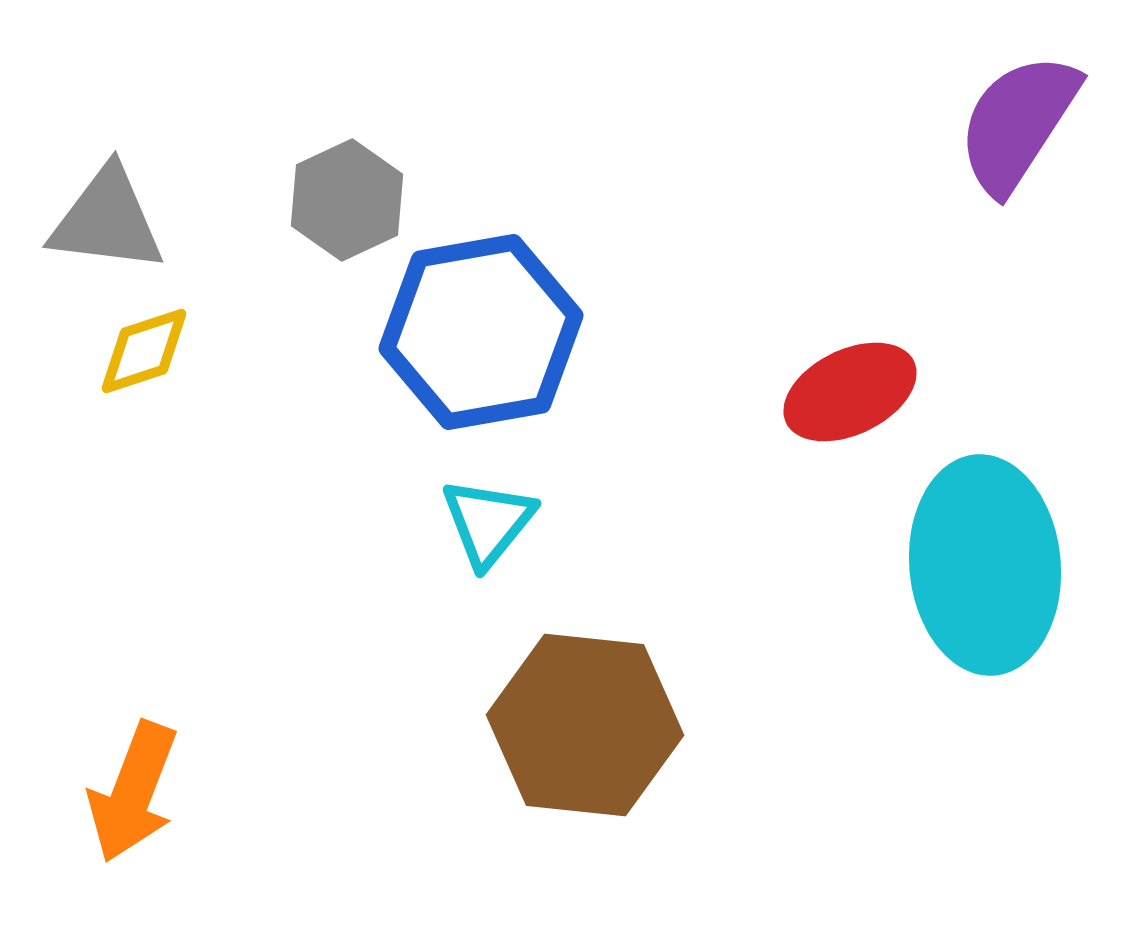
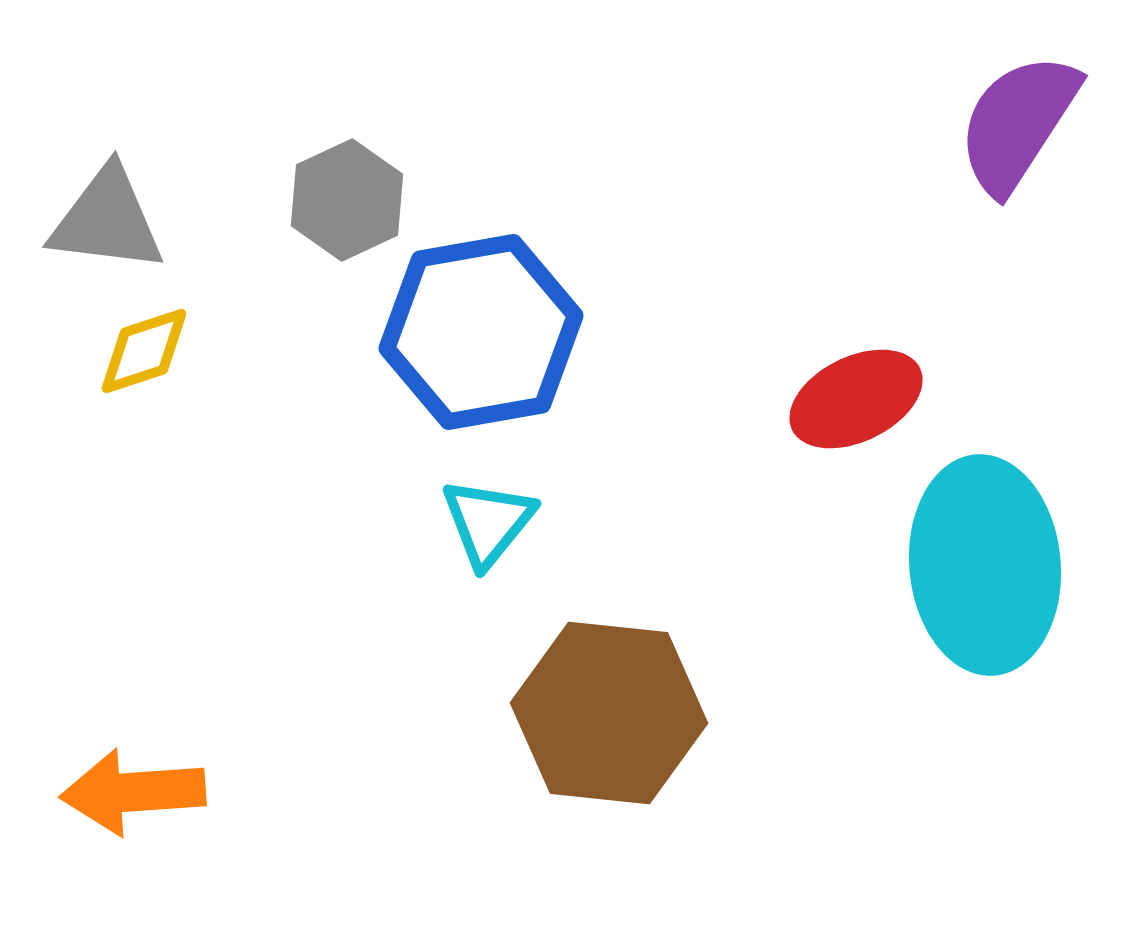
red ellipse: moved 6 px right, 7 px down
brown hexagon: moved 24 px right, 12 px up
orange arrow: rotated 65 degrees clockwise
